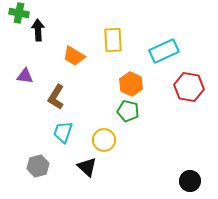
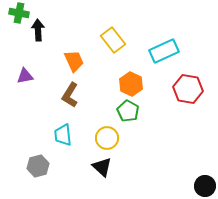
yellow rectangle: rotated 35 degrees counterclockwise
orange trapezoid: moved 5 px down; rotated 145 degrees counterclockwise
purple triangle: rotated 18 degrees counterclockwise
red hexagon: moved 1 px left, 2 px down
brown L-shape: moved 14 px right, 2 px up
green pentagon: rotated 15 degrees clockwise
cyan trapezoid: moved 3 px down; rotated 25 degrees counterclockwise
yellow circle: moved 3 px right, 2 px up
black triangle: moved 15 px right
black circle: moved 15 px right, 5 px down
